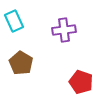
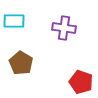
cyan rectangle: rotated 65 degrees counterclockwise
purple cross: moved 2 px up; rotated 15 degrees clockwise
